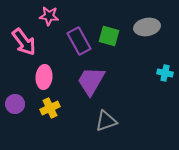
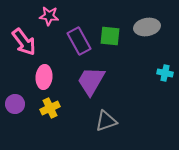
green square: moved 1 px right; rotated 10 degrees counterclockwise
